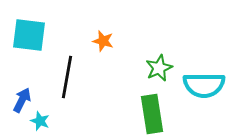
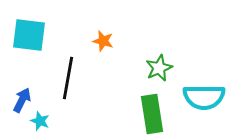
black line: moved 1 px right, 1 px down
cyan semicircle: moved 12 px down
